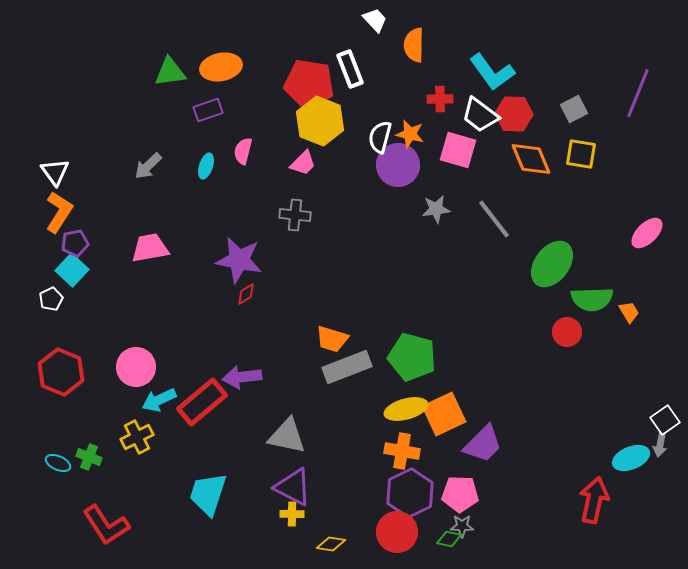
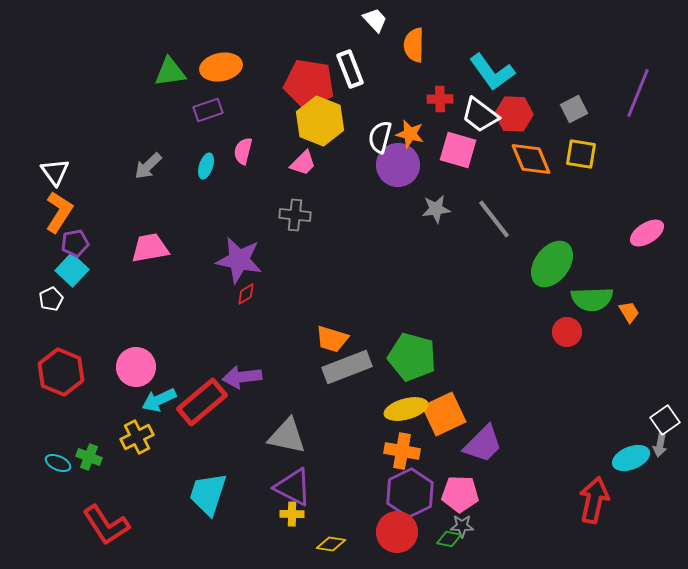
pink ellipse at (647, 233): rotated 12 degrees clockwise
